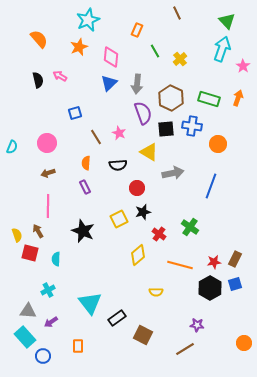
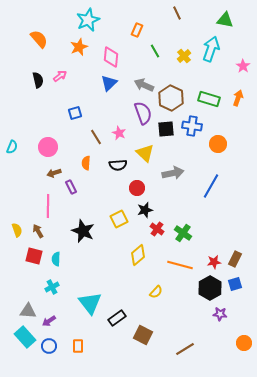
green triangle at (227, 21): moved 2 px left, 1 px up; rotated 36 degrees counterclockwise
cyan arrow at (222, 49): moved 11 px left
yellow cross at (180, 59): moved 4 px right, 3 px up
pink arrow at (60, 76): rotated 112 degrees clockwise
gray arrow at (137, 84): moved 7 px right, 1 px down; rotated 108 degrees clockwise
pink circle at (47, 143): moved 1 px right, 4 px down
yellow triangle at (149, 152): moved 4 px left, 1 px down; rotated 12 degrees clockwise
brown arrow at (48, 173): moved 6 px right
blue line at (211, 186): rotated 10 degrees clockwise
purple rectangle at (85, 187): moved 14 px left
black star at (143, 212): moved 2 px right, 2 px up
green cross at (190, 227): moved 7 px left, 6 px down
red cross at (159, 234): moved 2 px left, 5 px up
yellow semicircle at (17, 235): moved 5 px up
red square at (30, 253): moved 4 px right, 3 px down
cyan cross at (48, 290): moved 4 px right, 3 px up
yellow semicircle at (156, 292): rotated 48 degrees counterclockwise
purple arrow at (51, 322): moved 2 px left, 1 px up
purple star at (197, 325): moved 23 px right, 11 px up
blue circle at (43, 356): moved 6 px right, 10 px up
